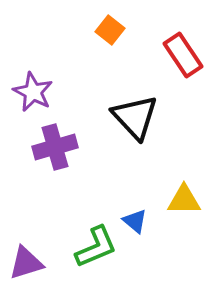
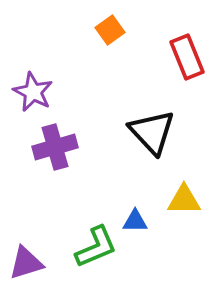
orange square: rotated 16 degrees clockwise
red rectangle: moved 4 px right, 2 px down; rotated 12 degrees clockwise
black triangle: moved 17 px right, 15 px down
blue triangle: rotated 40 degrees counterclockwise
